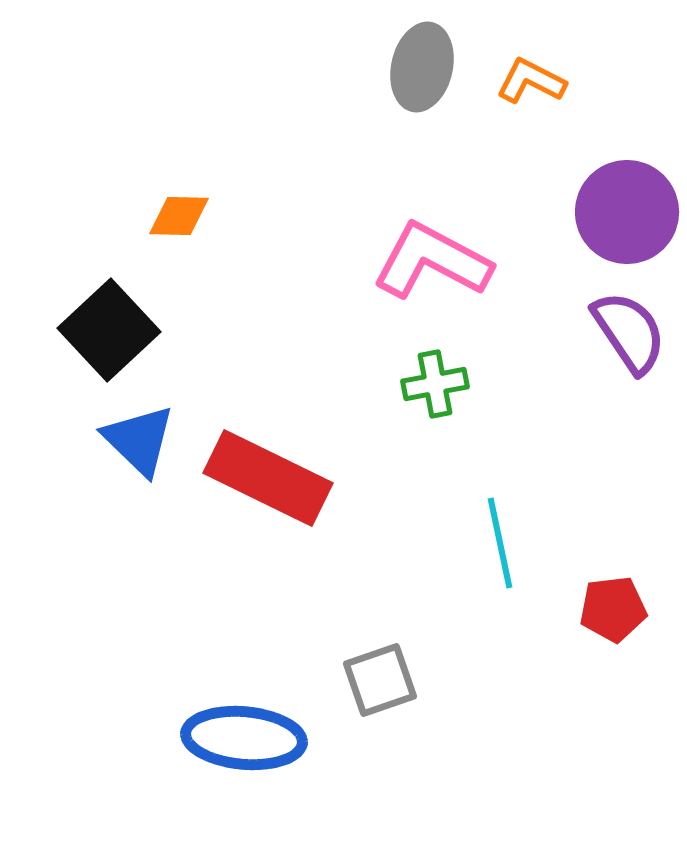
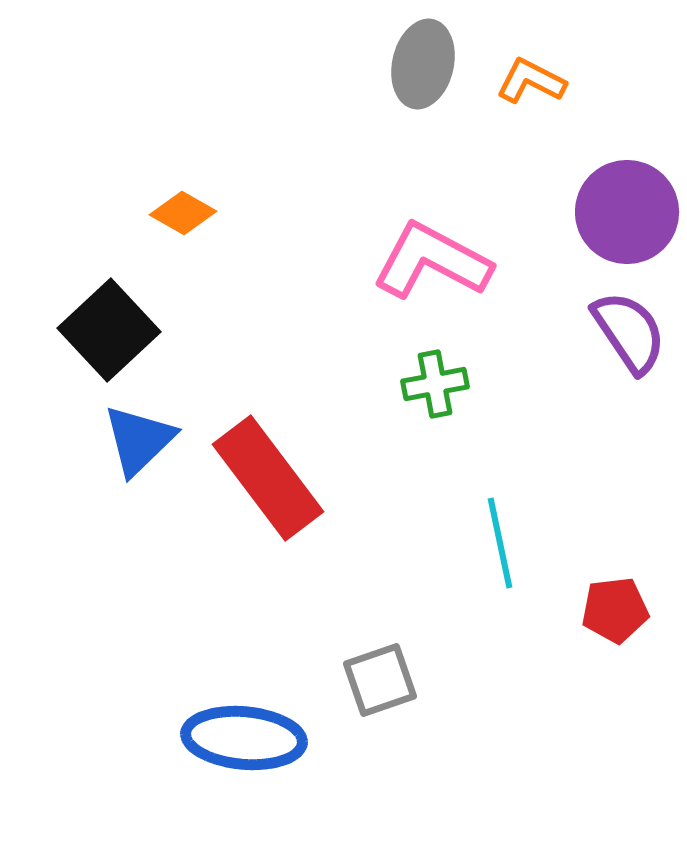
gray ellipse: moved 1 px right, 3 px up
orange diamond: moved 4 px right, 3 px up; rotated 28 degrees clockwise
blue triangle: rotated 32 degrees clockwise
red rectangle: rotated 27 degrees clockwise
red pentagon: moved 2 px right, 1 px down
